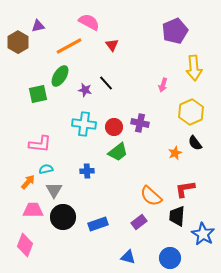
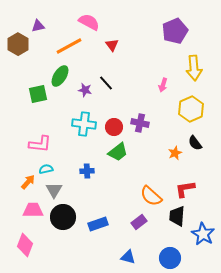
brown hexagon: moved 2 px down
yellow hexagon: moved 3 px up
